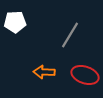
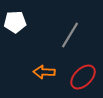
red ellipse: moved 2 px left, 2 px down; rotated 64 degrees counterclockwise
